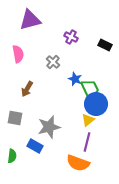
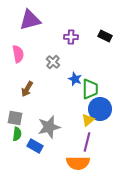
purple cross: rotated 24 degrees counterclockwise
black rectangle: moved 9 px up
green trapezoid: rotated 25 degrees clockwise
blue circle: moved 4 px right, 5 px down
green semicircle: moved 5 px right, 22 px up
orange semicircle: rotated 20 degrees counterclockwise
